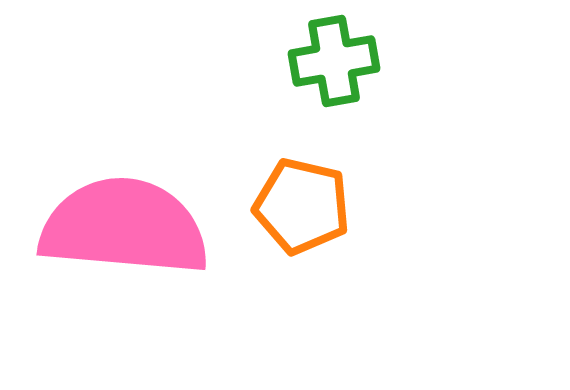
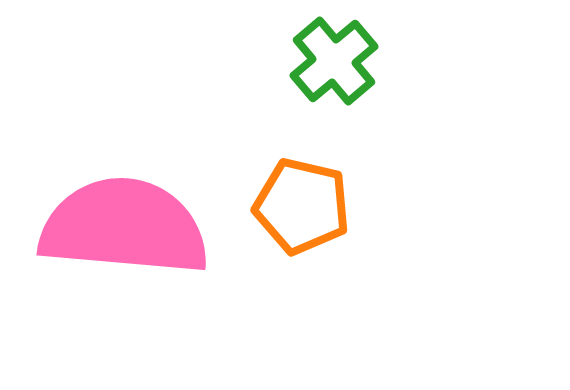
green cross: rotated 30 degrees counterclockwise
